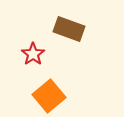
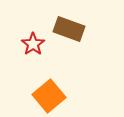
red star: moved 10 px up
